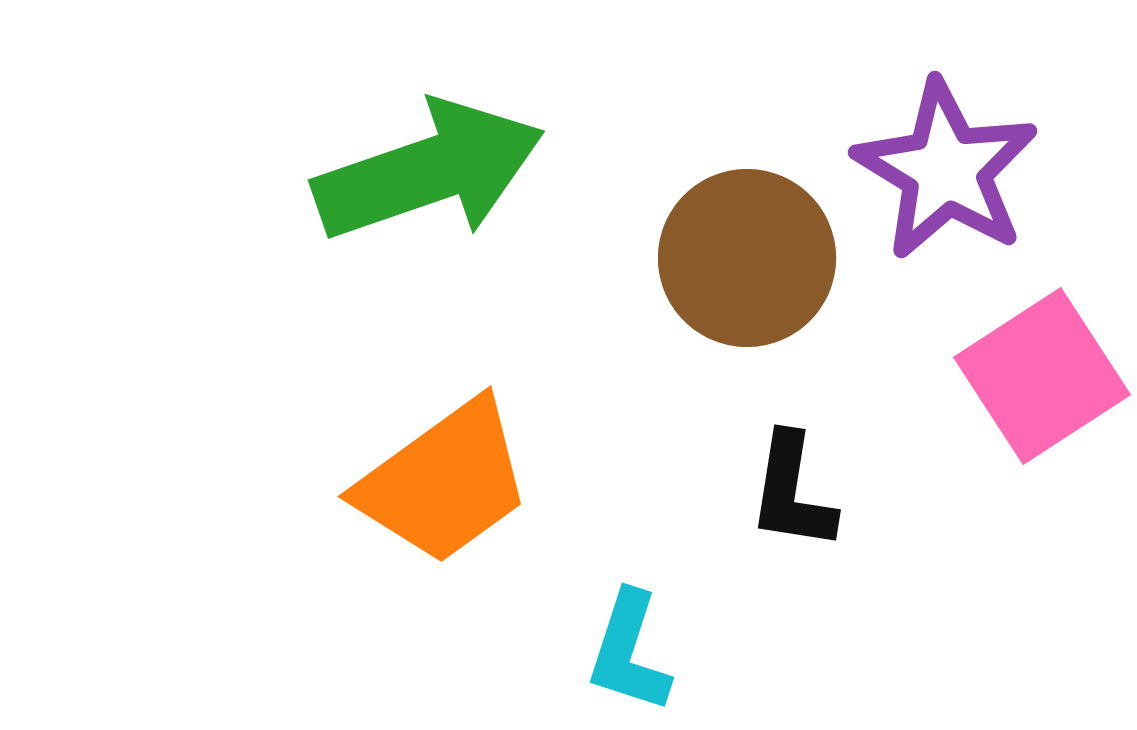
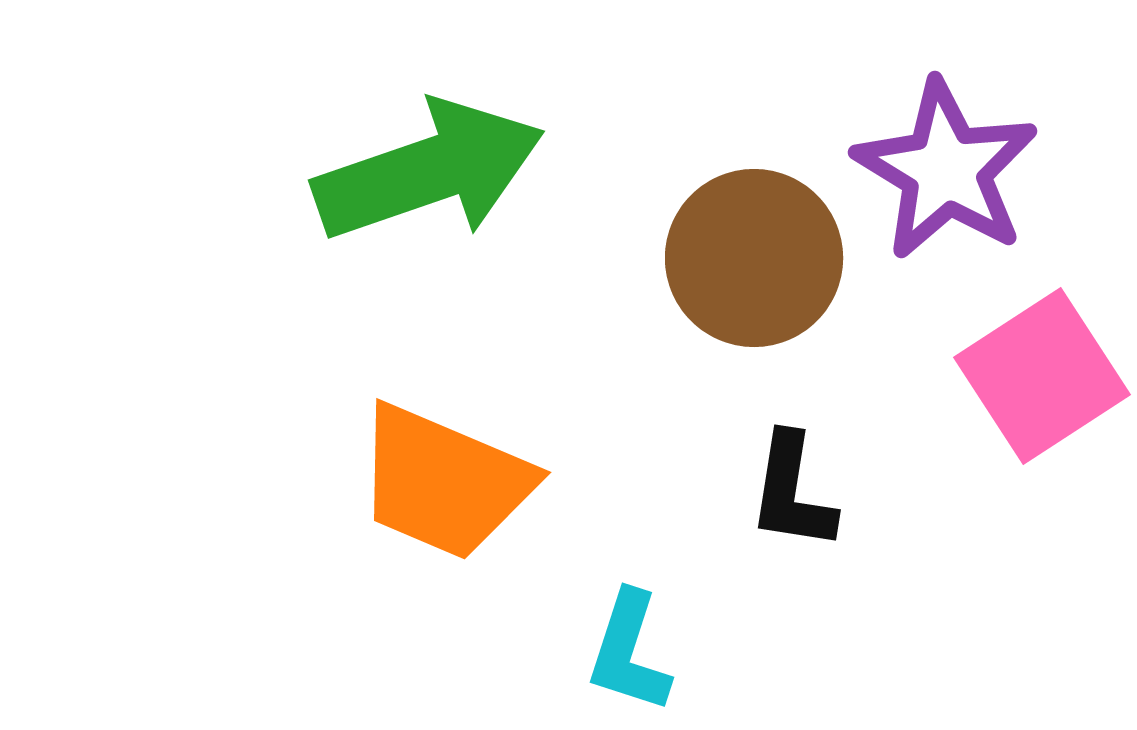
brown circle: moved 7 px right
orange trapezoid: rotated 59 degrees clockwise
